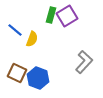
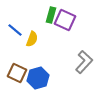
purple square: moved 2 px left, 4 px down; rotated 35 degrees counterclockwise
blue hexagon: rotated 25 degrees clockwise
